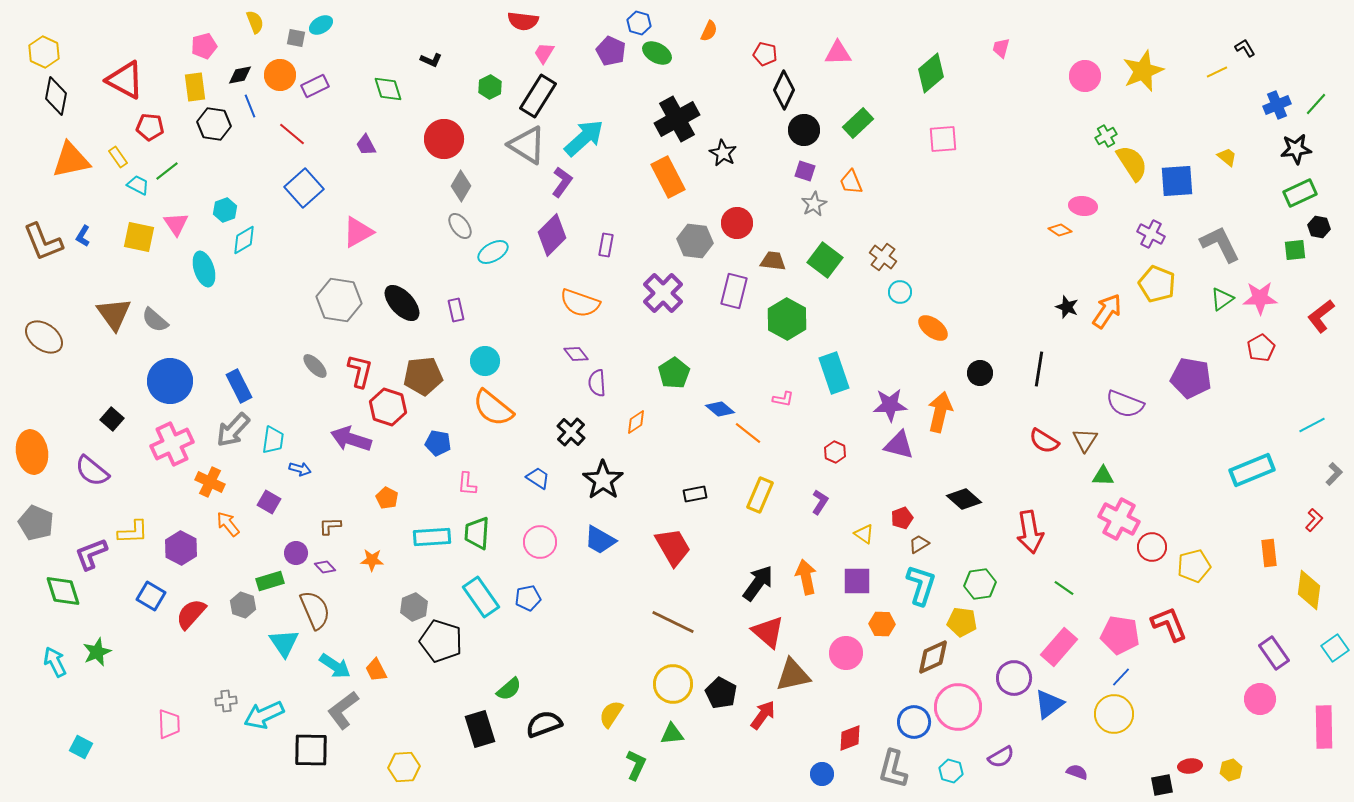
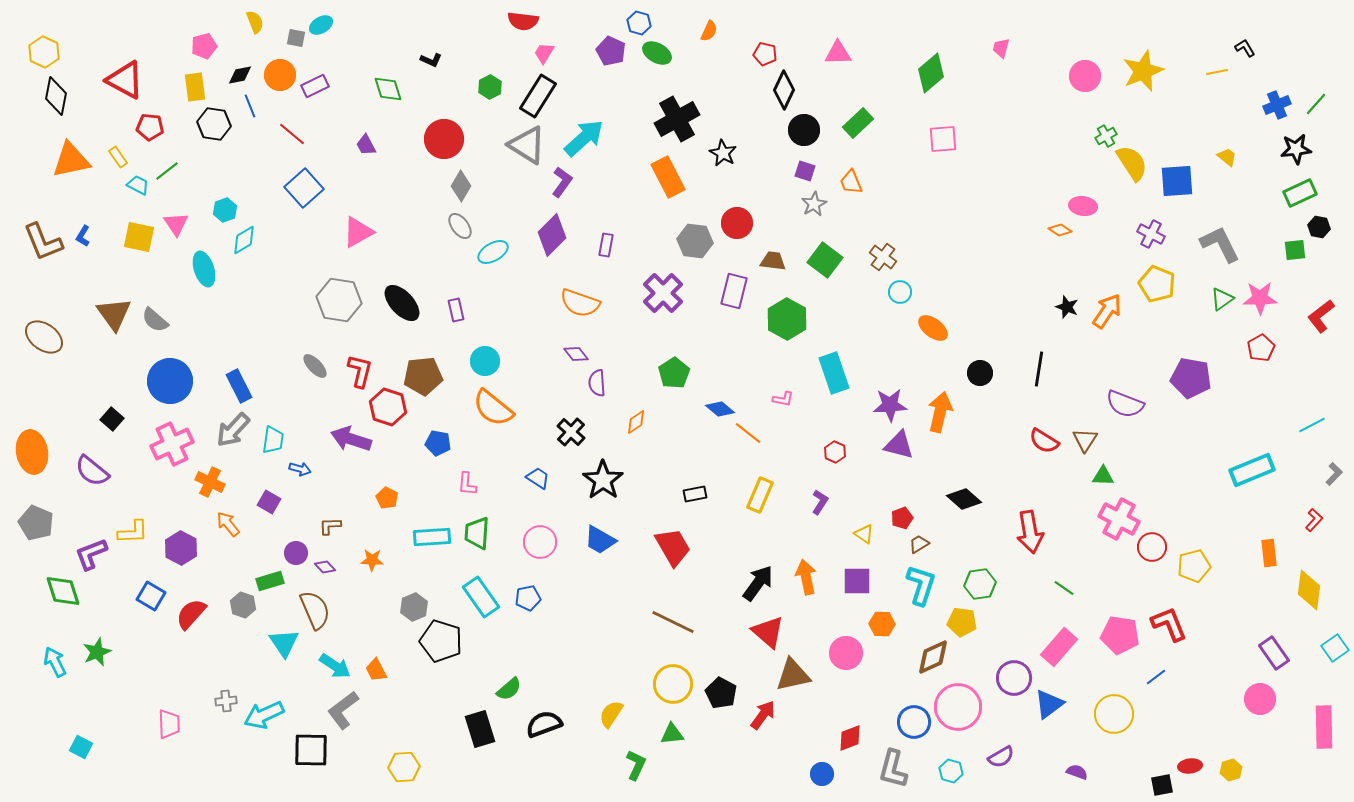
yellow line at (1217, 72): rotated 15 degrees clockwise
blue line at (1121, 677): moved 35 px right; rotated 10 degrees clockwise
